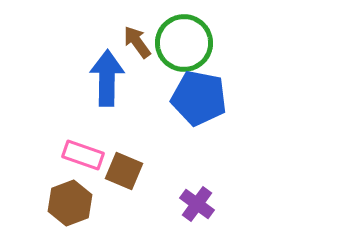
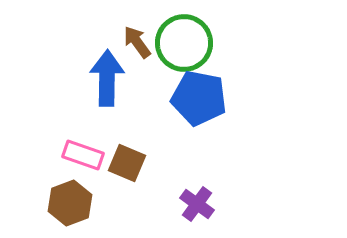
brown square: moved 3 px right, 8 px up
